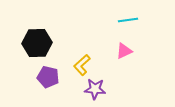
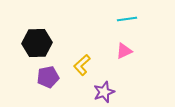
cyan line: moved 1 px left, 1 px up
purple pentagon: rotated 25 degrees counterclockwise
purple star: moved 9 px right, 3 px down; rotated 25 degrees counterclockwise
